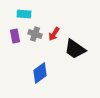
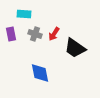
purple rectangle: moved 4 px left, 2 px up
black trapezoid: moved 1 px up
blue diamond: rotated 65 degrees counterclockwise
